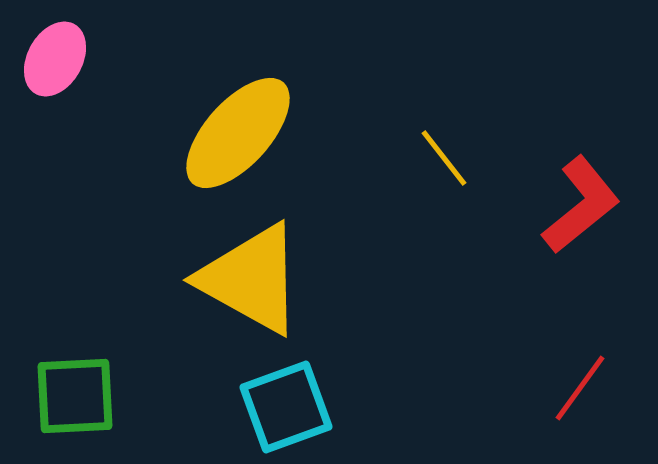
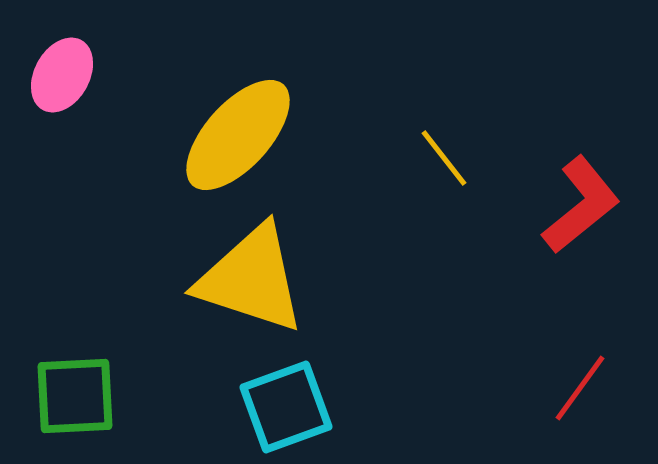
pink ellipse: moved 7 px right, 16 px down
yellow ellipse: moved 2 px down
yellow triangle: rotated 11 degrees counterclockwise
